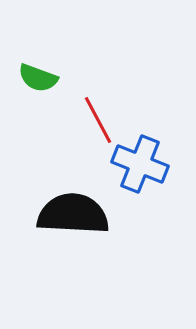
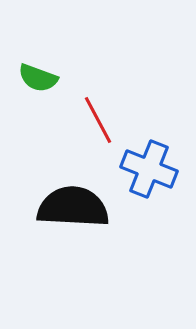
blue cross: moved 9 px right, 5 px down
black semicircle: moved 7 px up
